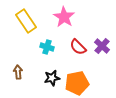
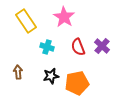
red semicircle: rotated 24 degrees clockwise
black star: moved 1 px left, 2 px up
